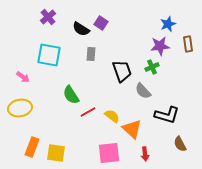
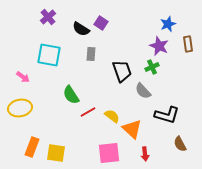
purple star: moved 1 px left; rotated 30 degrees clockwise
